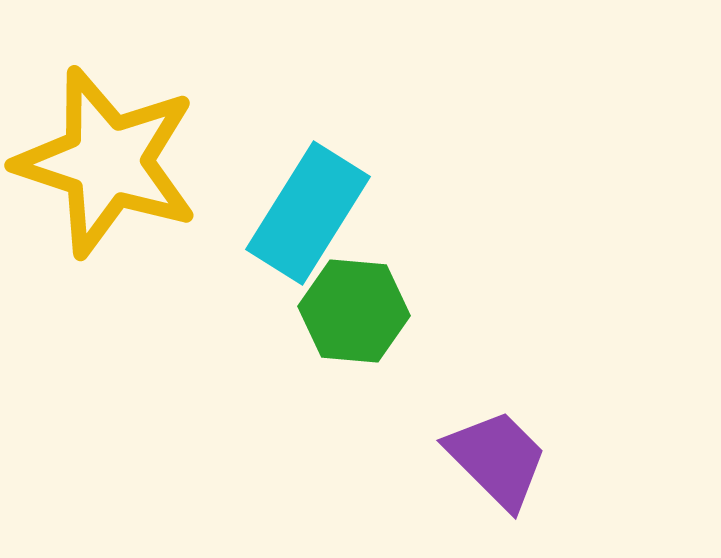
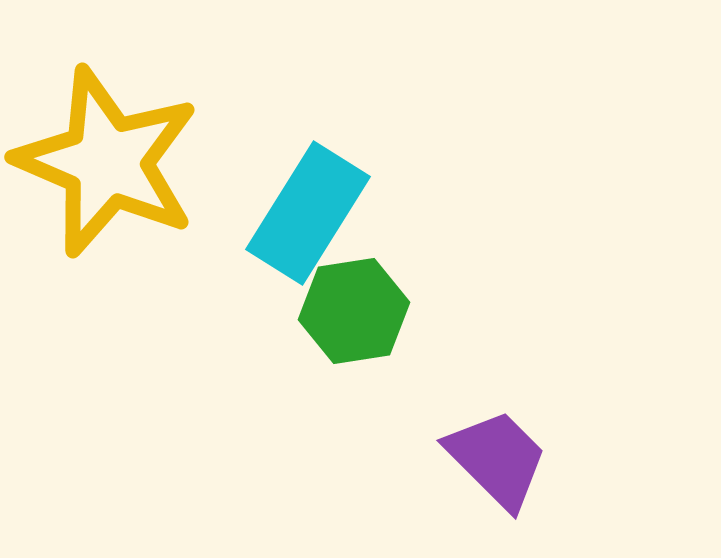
yellow star: rotated 5 degrees clockwise
green hexagon: rotated 14 degrees counterclockwise
